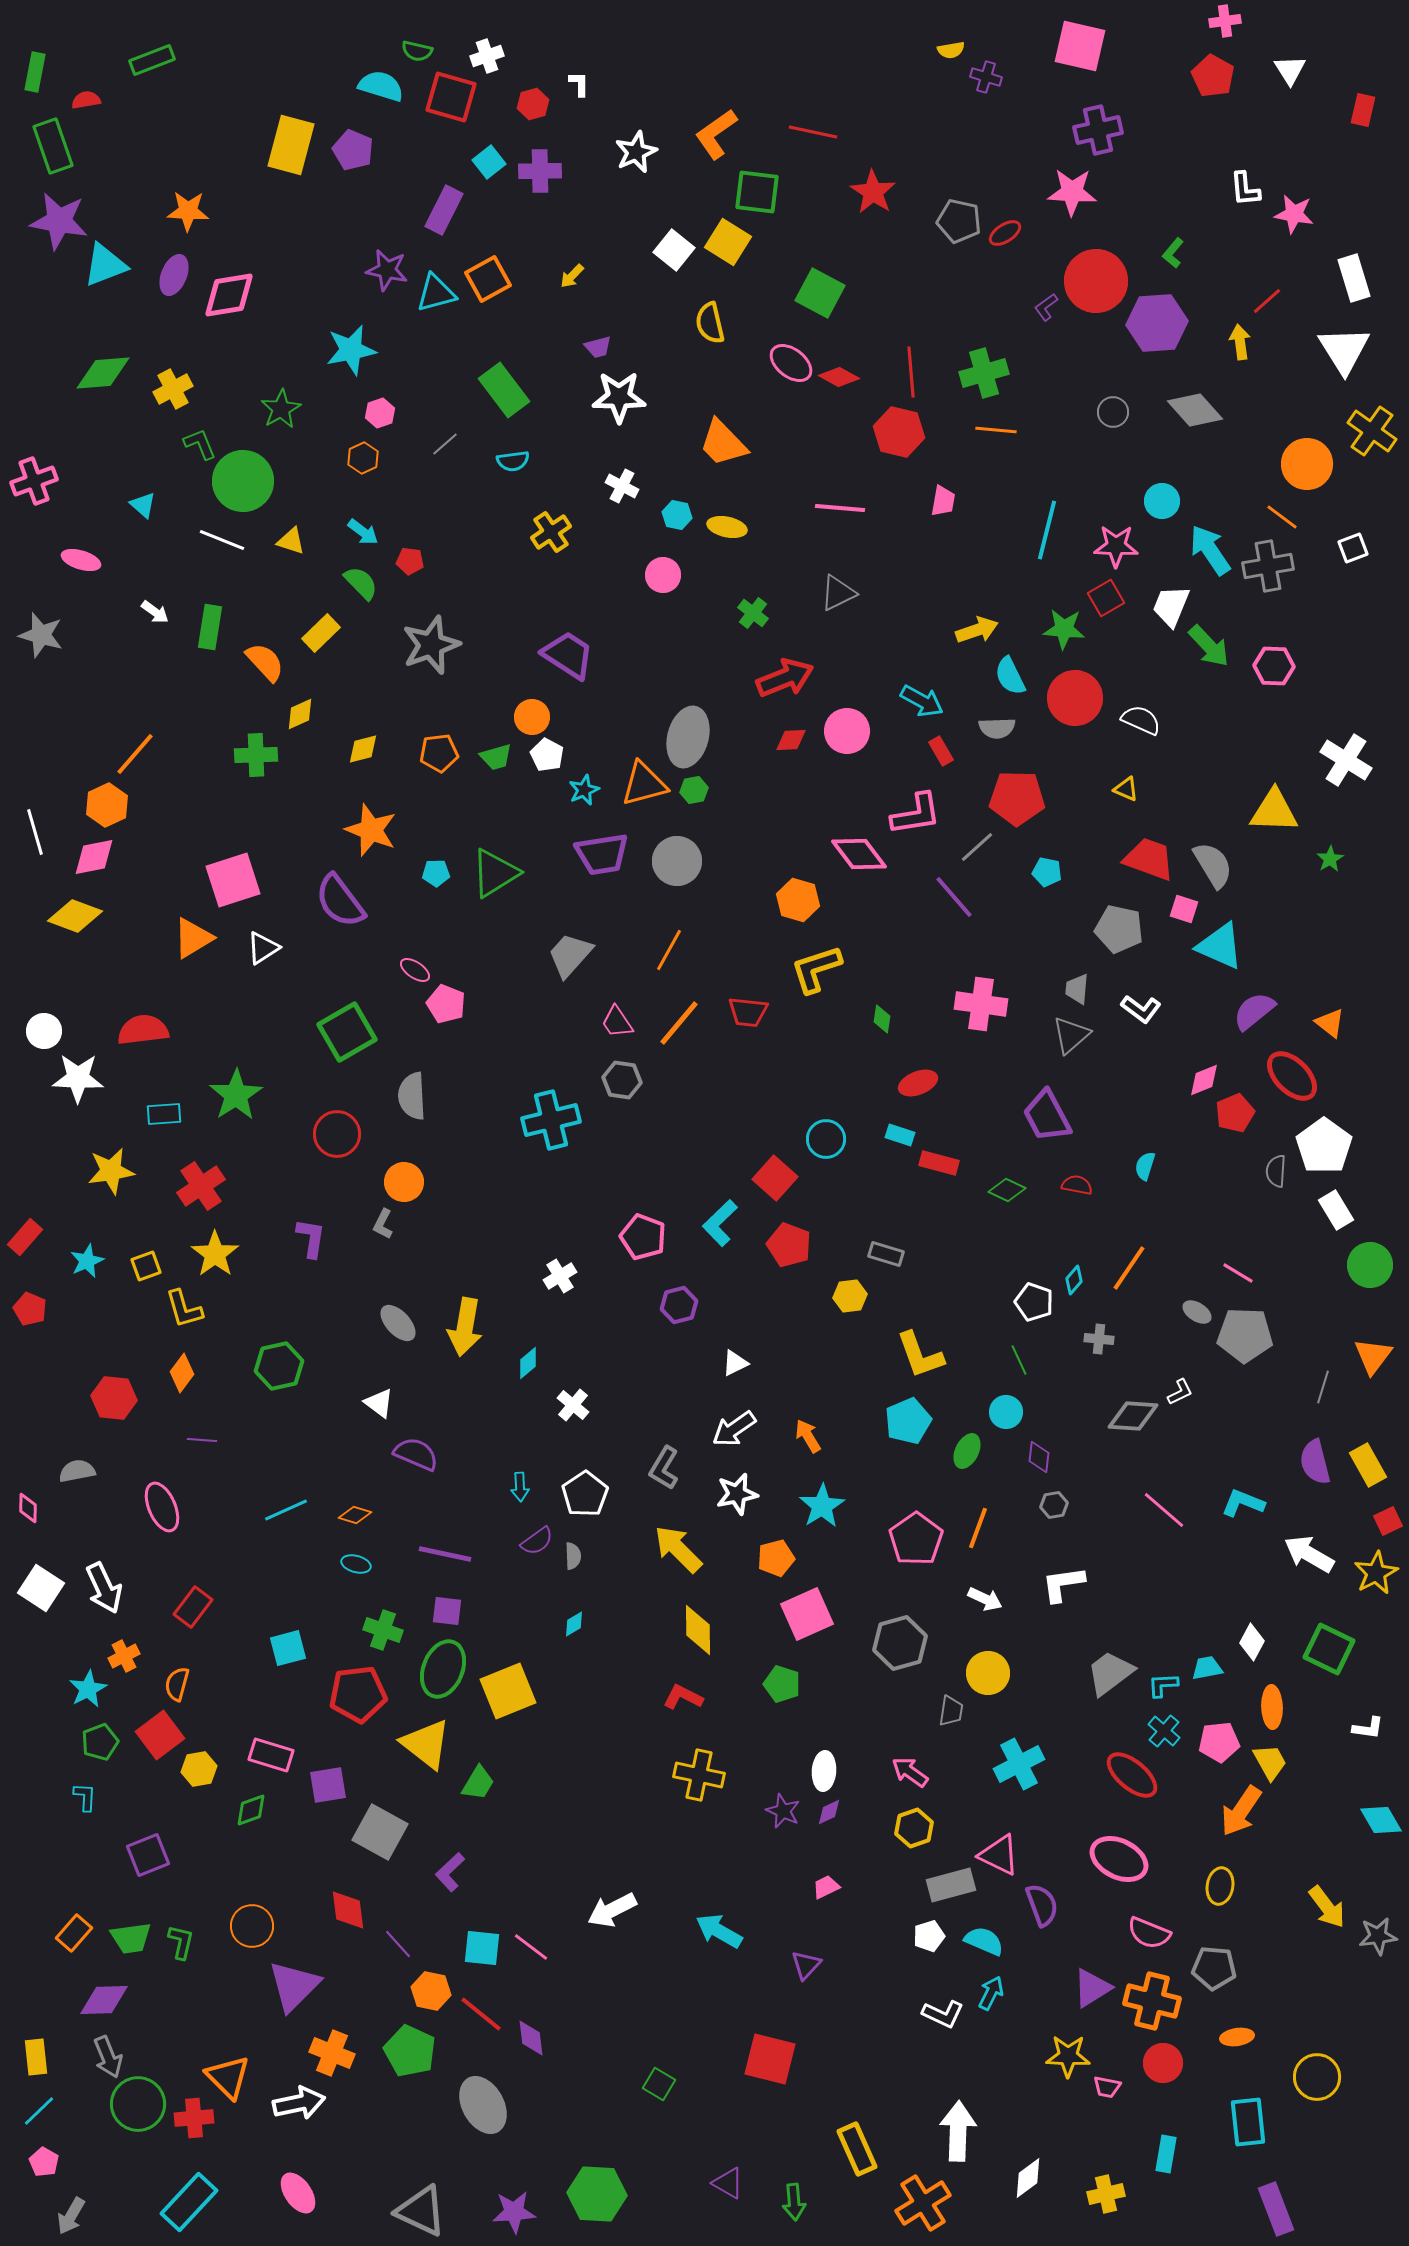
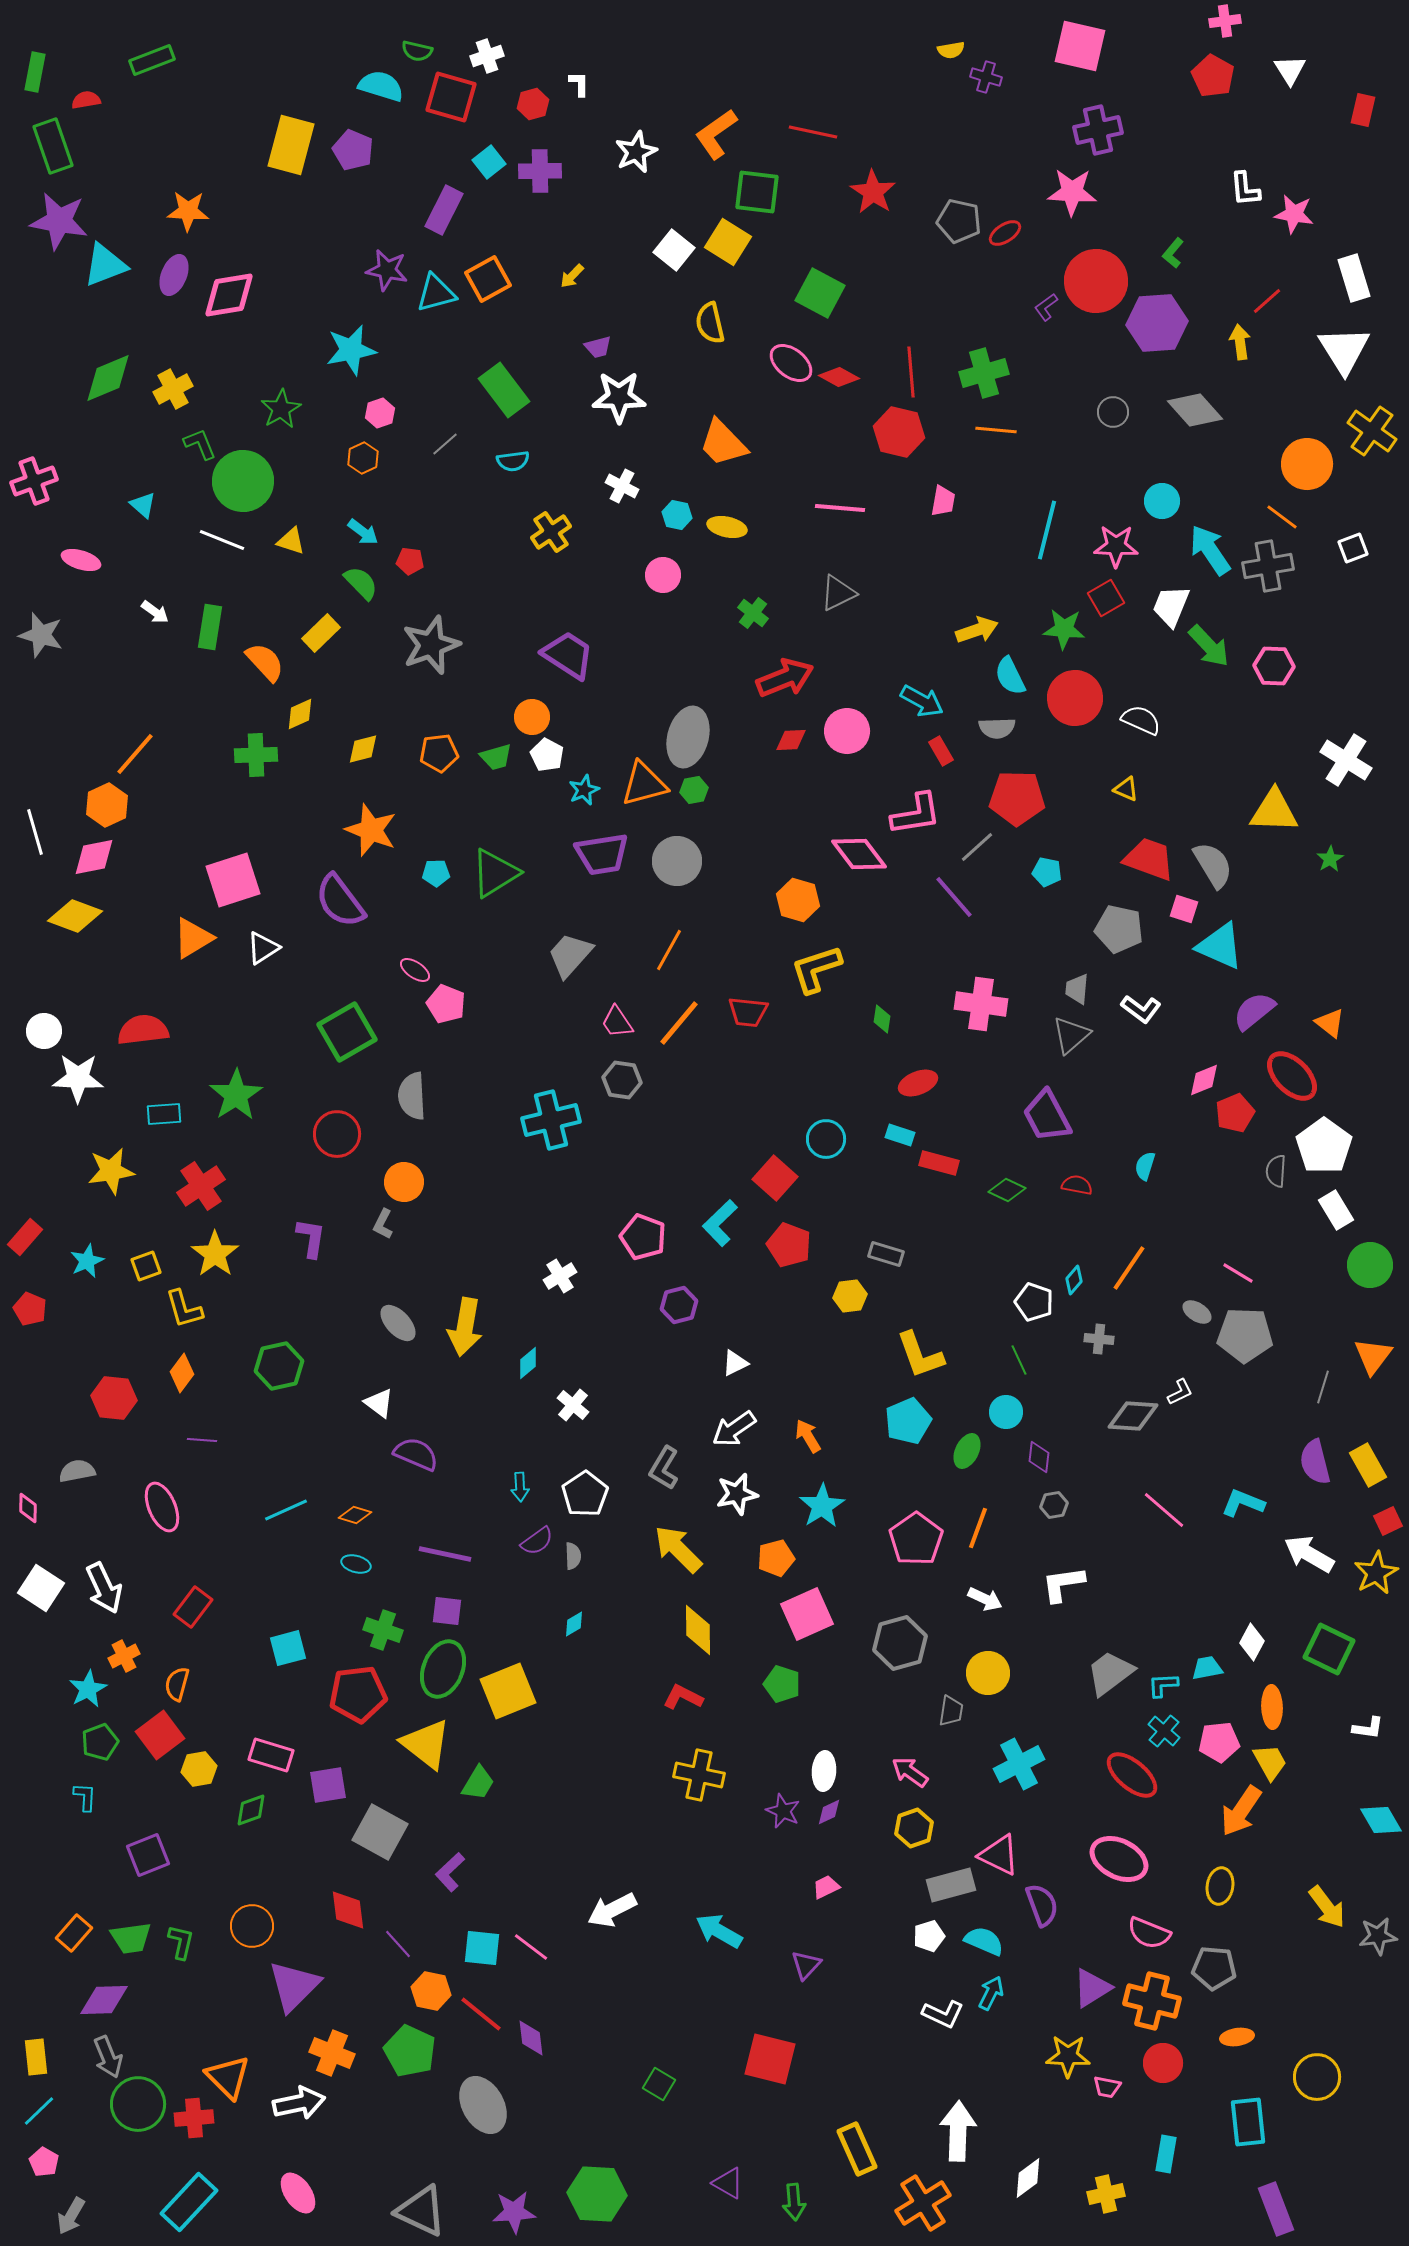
green diamond at (103, 373): moved 5 px right, 5 px down; rotated 18 degrees counterclockwise
